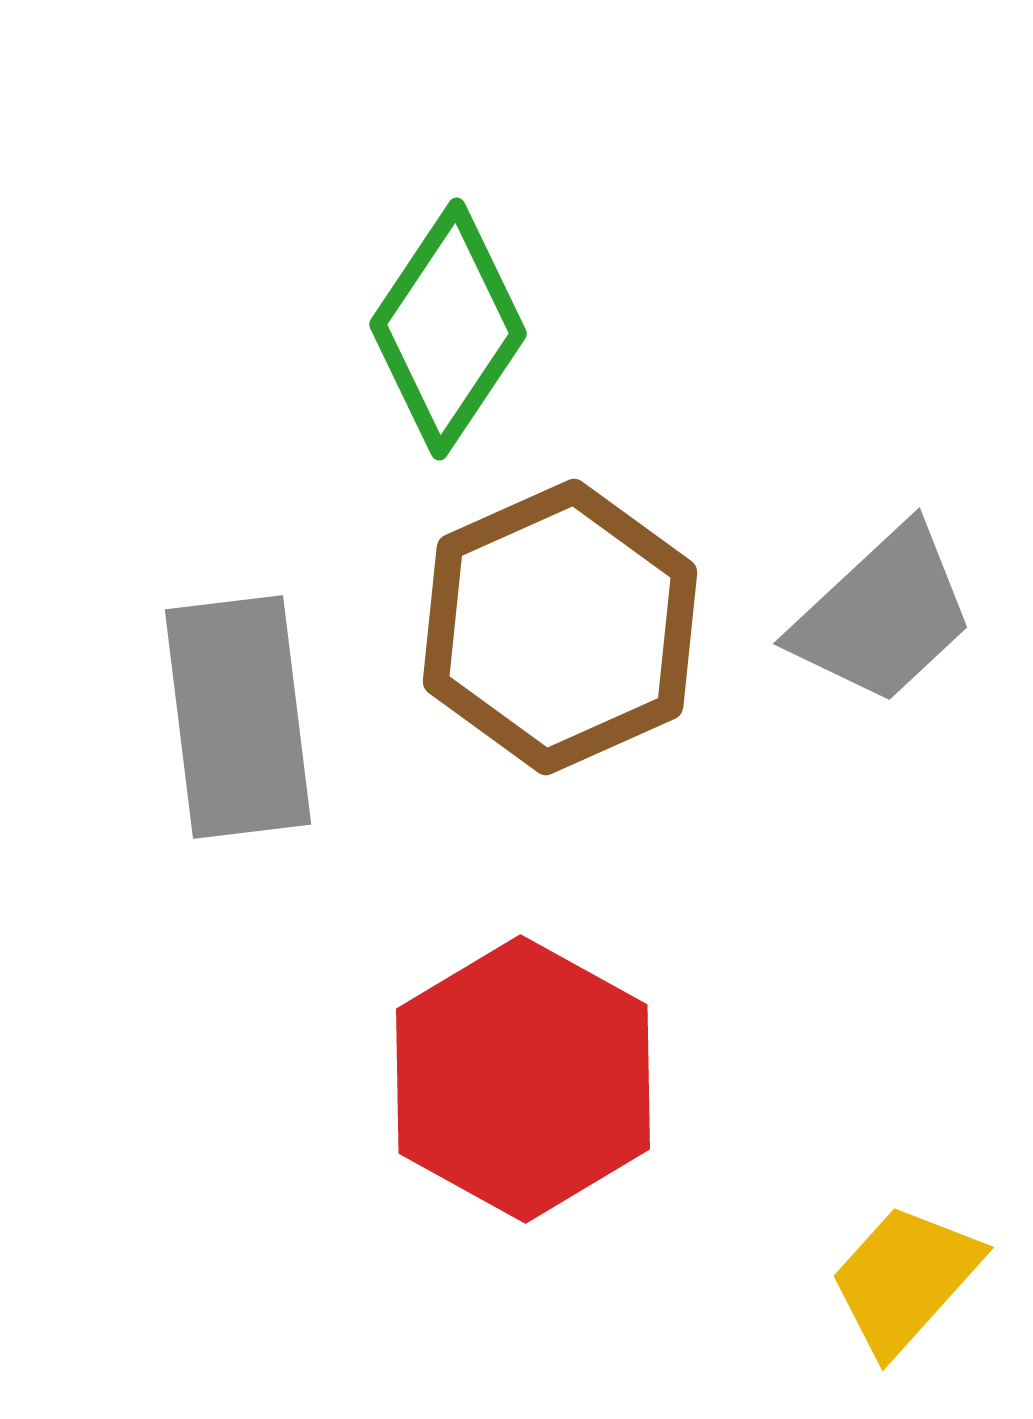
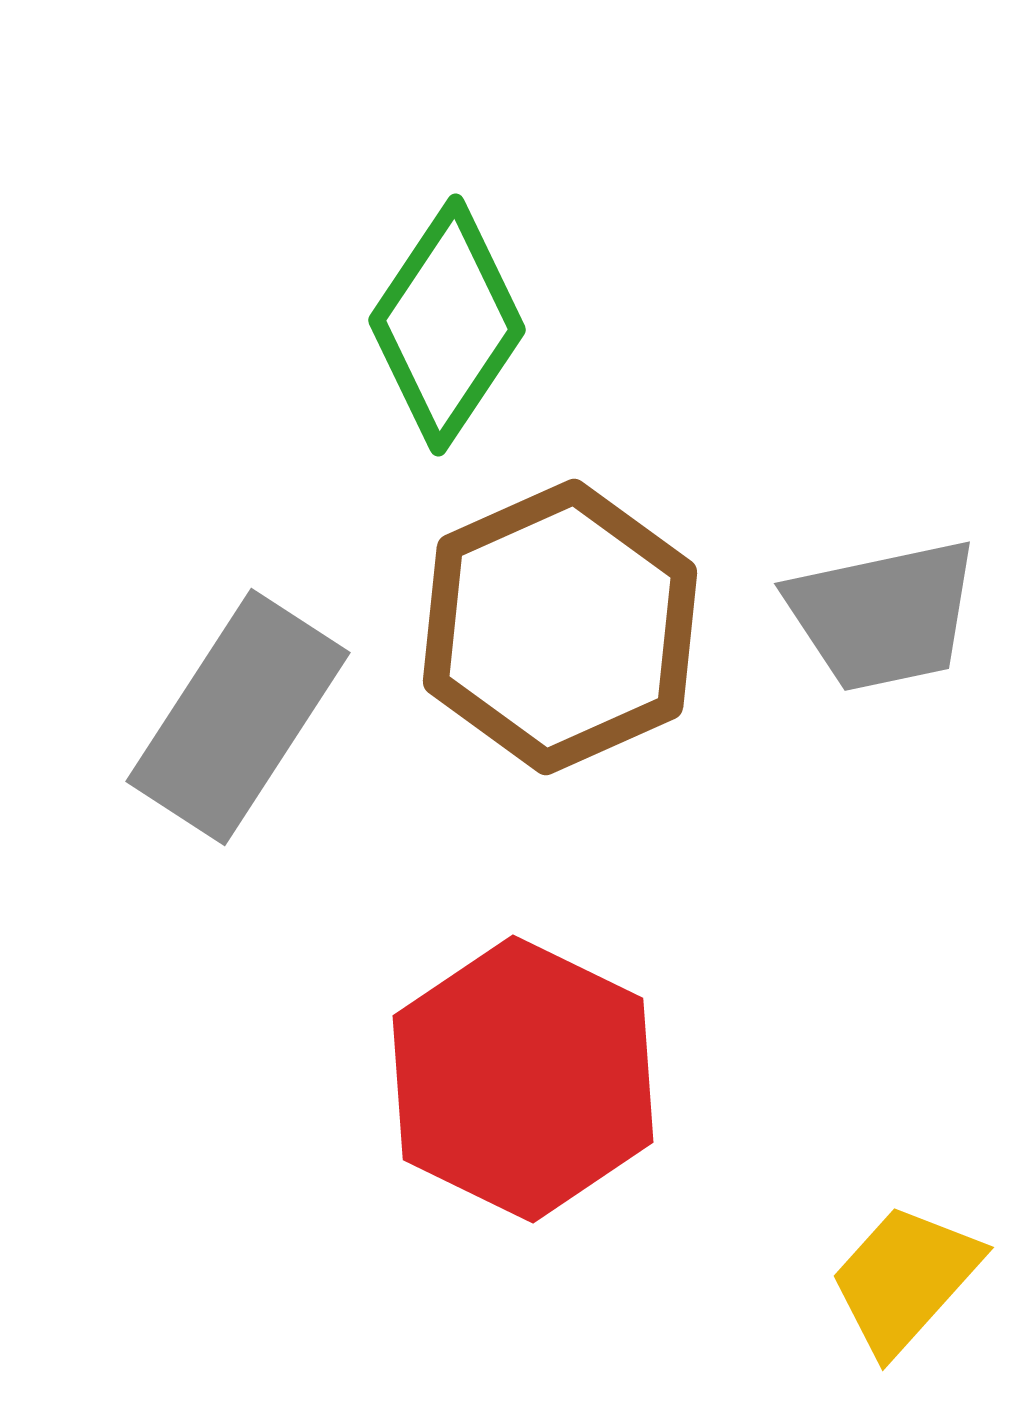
green diamond: moved 1 px left, 4 px up
gray trapezoid: rotated 31 degrees clockwise
gray rectangle: rotated 40 degrees clockwise
red hexagon: rotated 3 degrees counterclockwise
